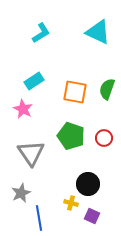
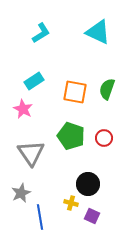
blue line: moved 1 px right, 1 px up
